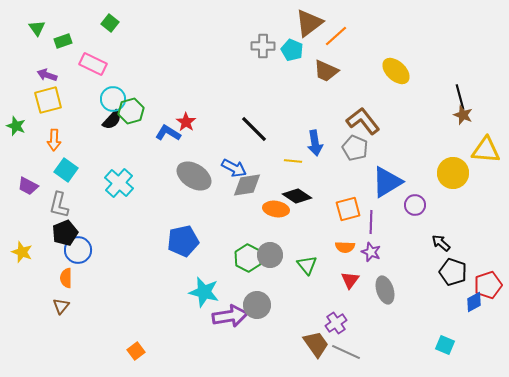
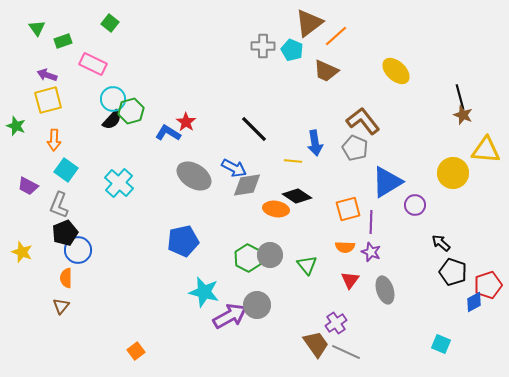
gray L-shape at (59, 205): rotated 8 degrees clockwise
purple arrow at (230, 316): rotated 20 degrees counterclockwise
cyan square at (445, 345): moved 4 px left, 1 px up
